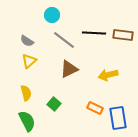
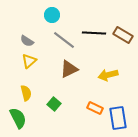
brown rectangle: rotated 24 degrees clockwise
green semicircle: moved 9 px left, 3 px up
